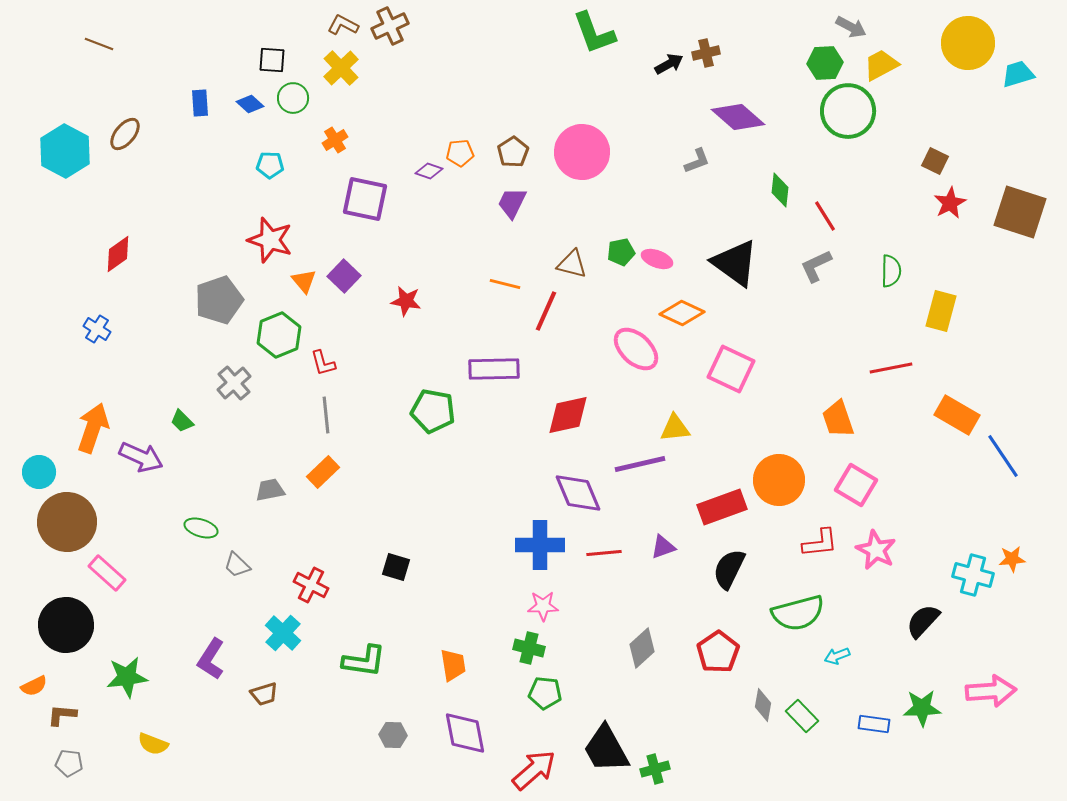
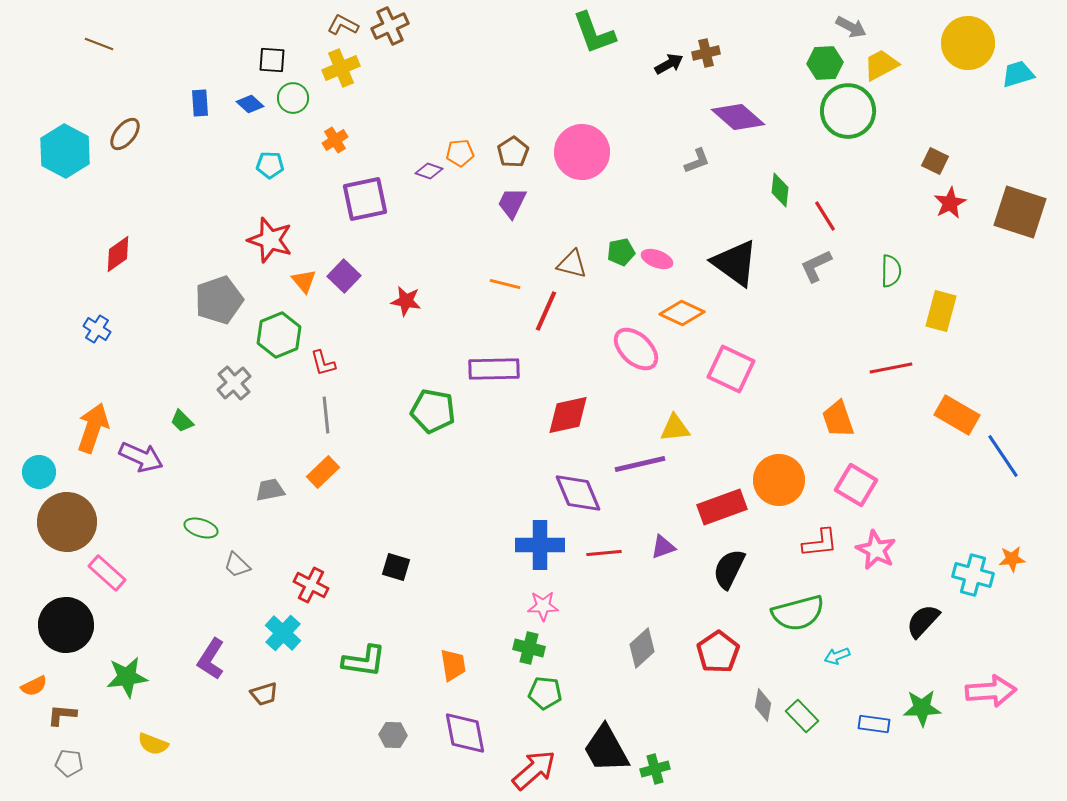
yellow cross at (341, 68): rotated 21 degrees clockwise
purple square at (365, 199): rotated 24 degrees counterclockwise
